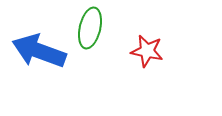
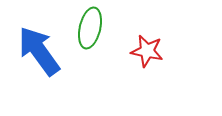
blue arrow: rotated 34 degrees clockwise
